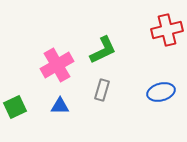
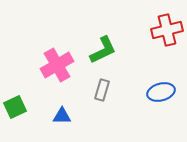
blue triangle: moved 2 px right, 10 px down
